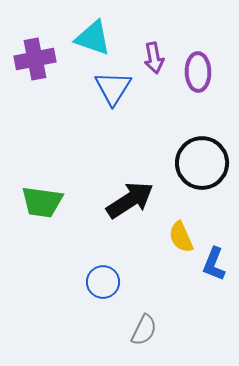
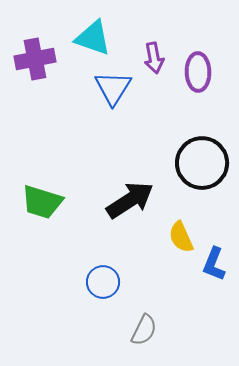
green trapezoid: rotated 9 degrees clockwise
